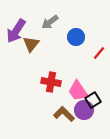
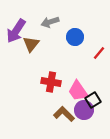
gray arrow: rotated 18 degrees clockwise
blue circle: moved 1 px left
